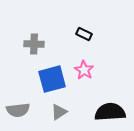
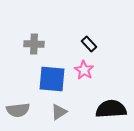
black rectangle: moved 5 px right, 10 px down; rotated 21 degrees clockwise
blue square: rotated 20 degrees clockwise
black semicircle: moved 1 px right, 3 px up
